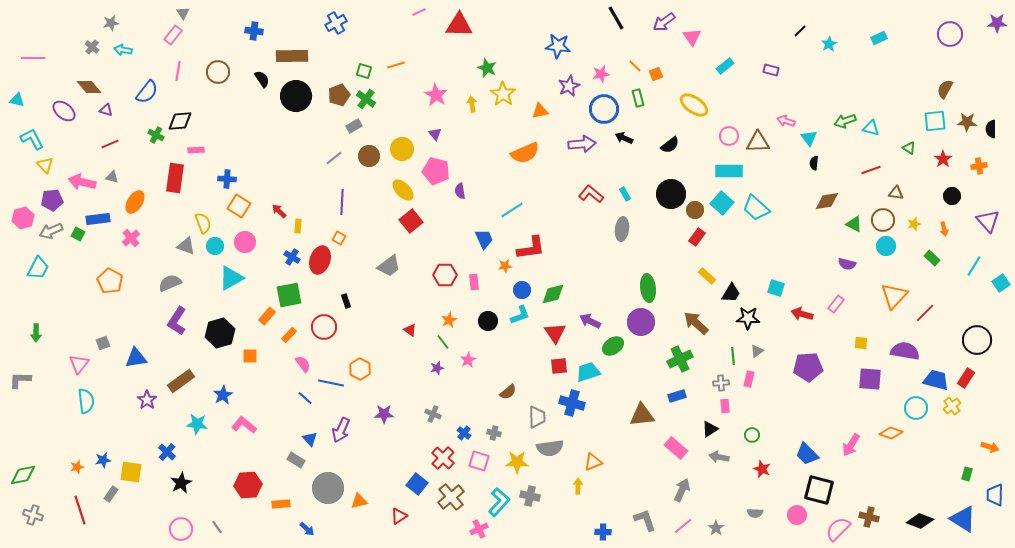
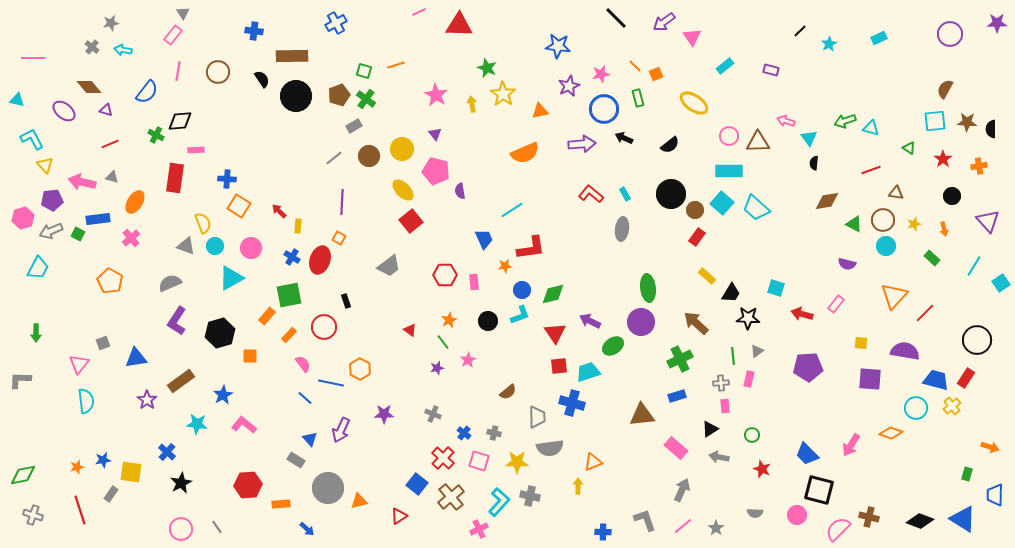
black line at (616, 18): rotated 15 degrees counterclockwise
yellow ellipse at (694, 105): moved 2 px up
pink circle at (245, 242): moved 6 px right, 6 px down
